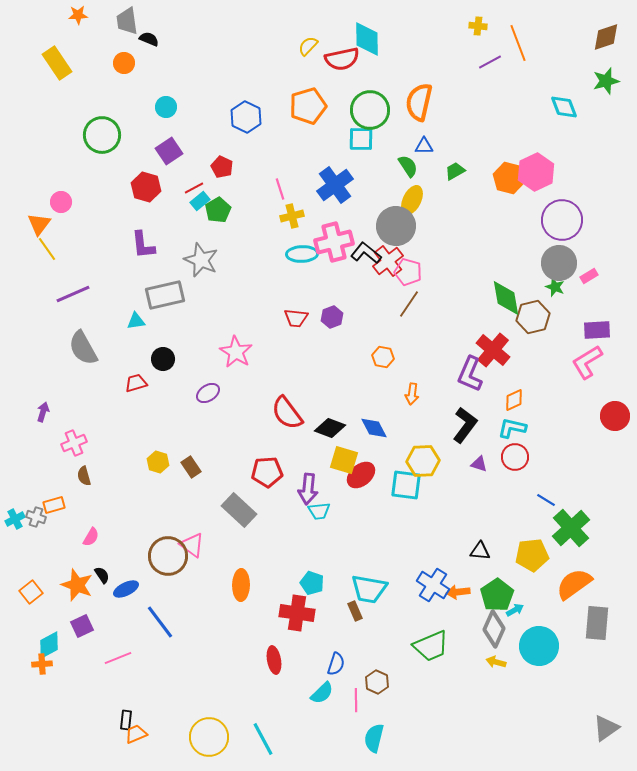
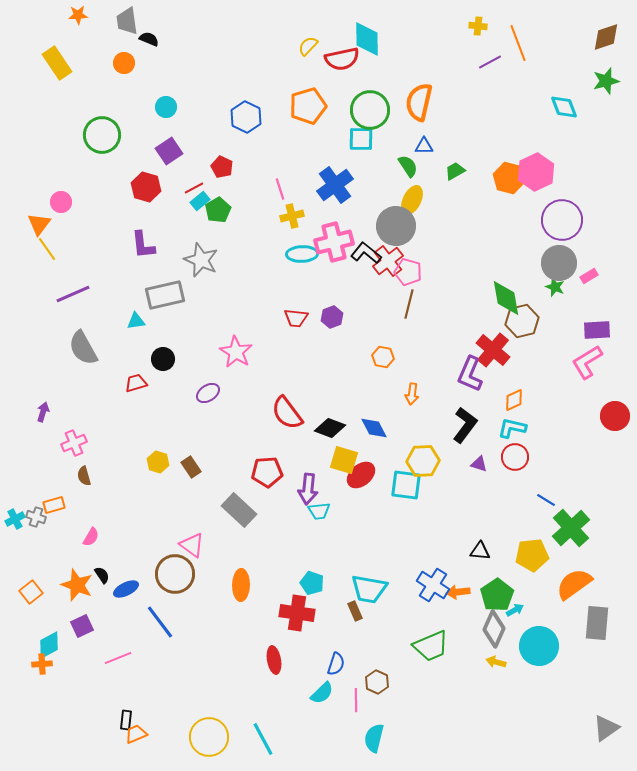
brown line at (409, 304): rotated 20 degrees counterclockwise
brown hexagon at (533, 317): moved 11 px left, 4 px down
brown circle at (168, 556): moved 7 px right, 18 px down
